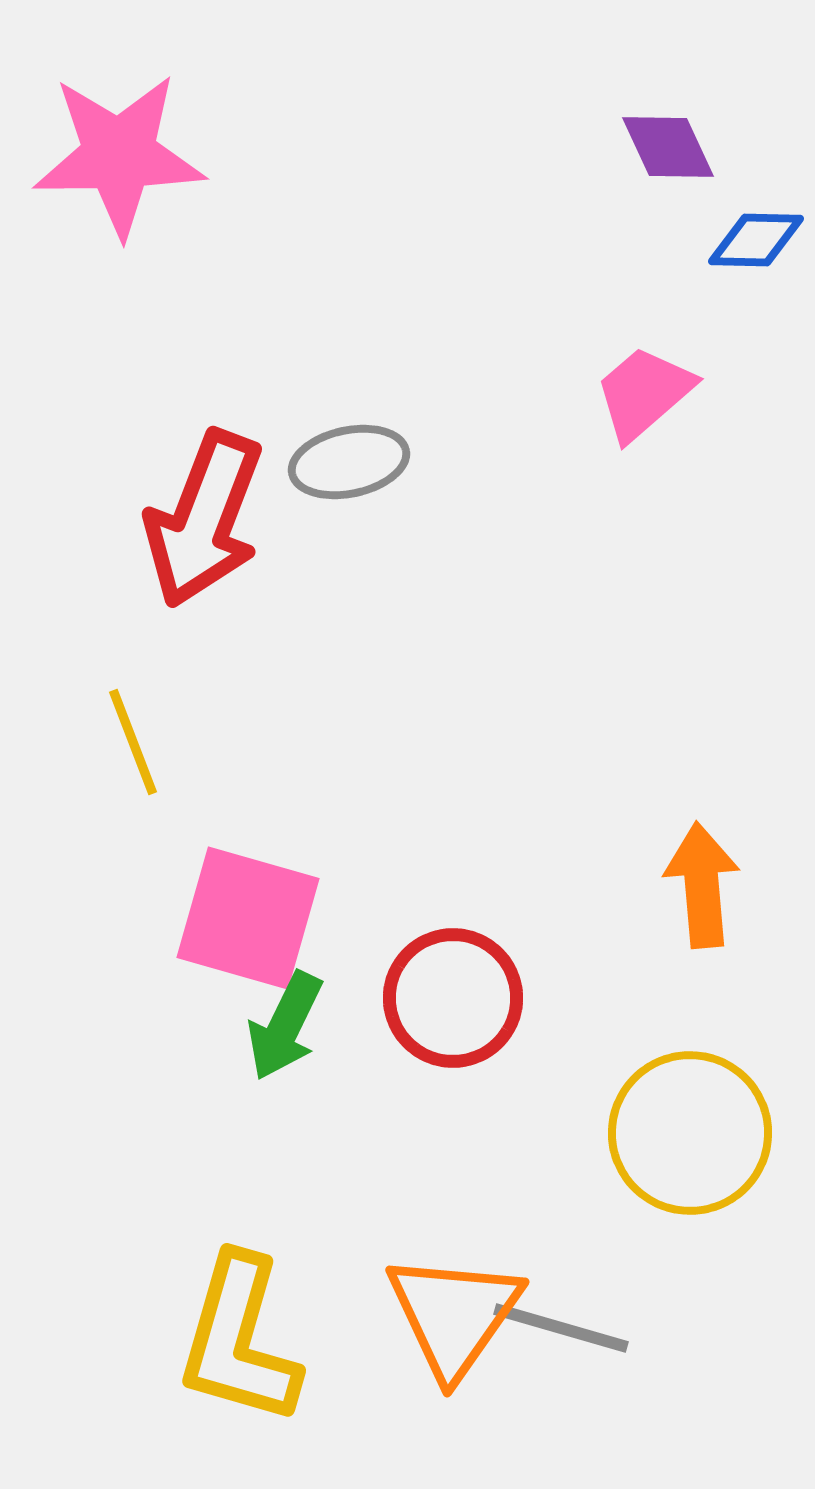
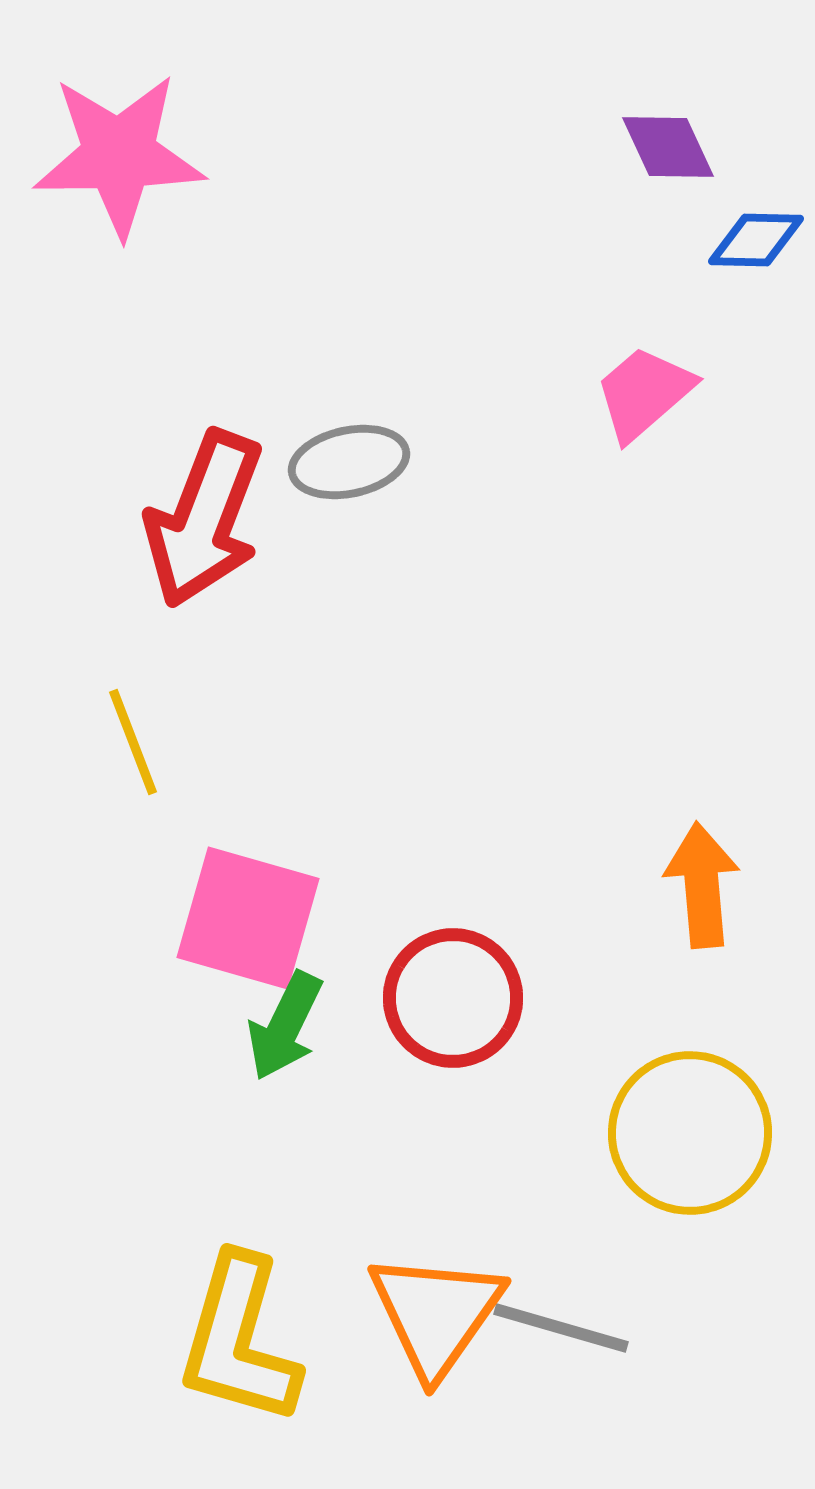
orange triangle: moved 18 px left, 1 px up
